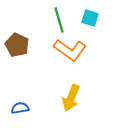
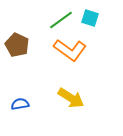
green line: moved 2 px right; rotated 70 degrees clockwise
yellow arrow: rotated 80 degrees counterclockwise
blue semicircle: moved 4 px up
